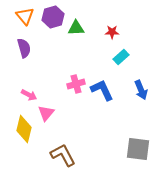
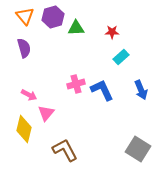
gray square: rotated 25 degrees clockwise
brown L-shape: moved 2 px right, 5 px up
